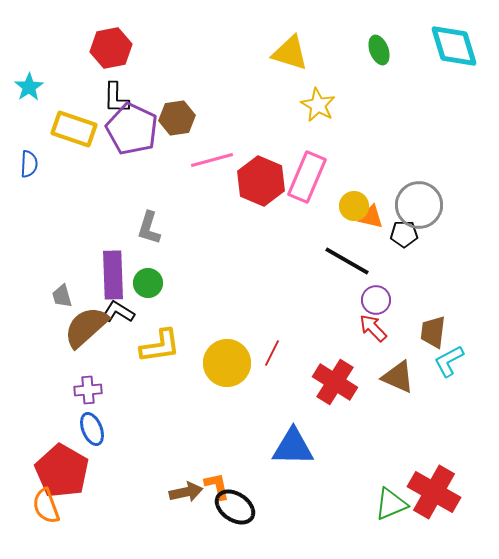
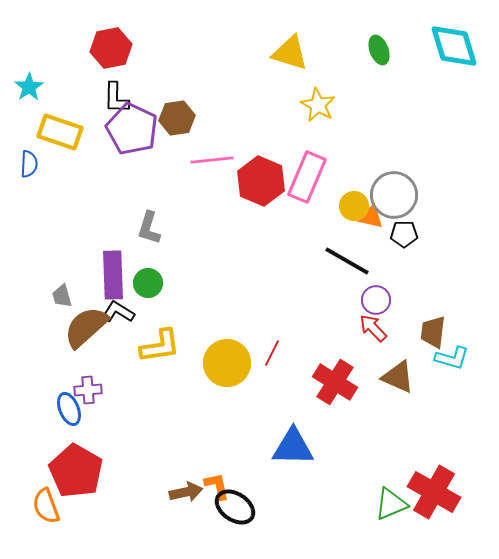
yellow rectangle at (74, 129): moved 14 px left, 3 px down
pink line at (212, 160): rotated 9 degrees clockwise
gray circle at (419, 205): moved 25 px left, 10 px up
cyan L-shape at (449, 361): moved 3 px right, 3 px up; rotated 136 degrees counterclockwise
blue ellipse at (92, 429): moved 23 px left, 20 px up
red pentagon at (62, 471): moved 14 px right
